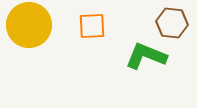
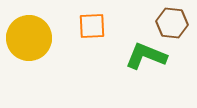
yellow circle: moved 13 px down
